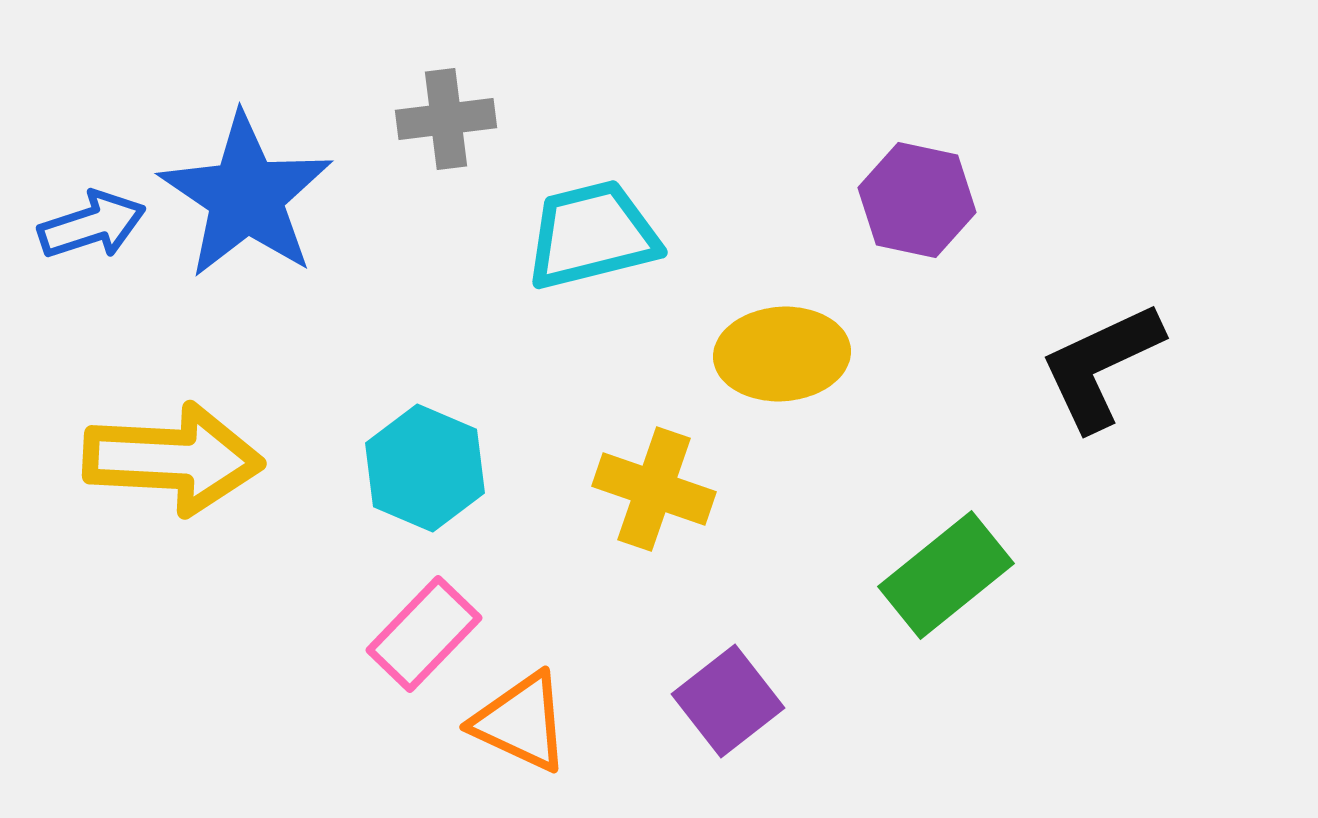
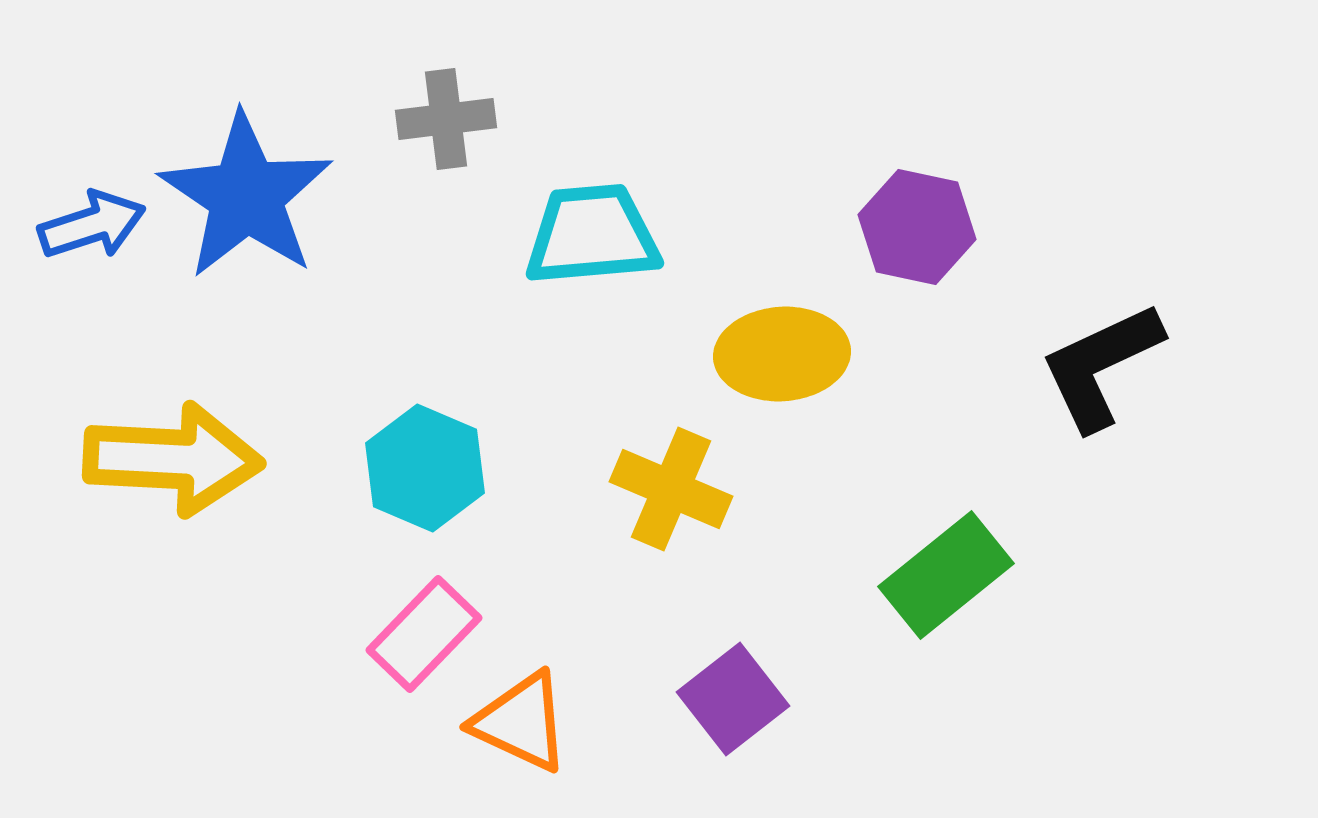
purple hexagon: moved 27 px down
cyan trapezoid: rotated 9 degrees clockwise
yellow cross: moved 17 px right; rotated 4 degrees clockwise
purple square: moved 5 px right, 2 px up
